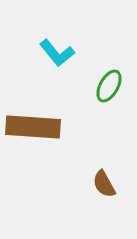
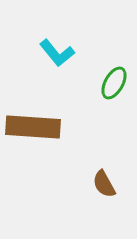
green ellipse: moved 5 px right, 3 px up
